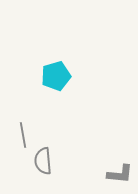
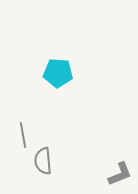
cyan pentagon: moved 2 px right, 3 px up; rotated 20 degrees clockwise
gray L-shape: rotated 28 degrees counterclockwise
